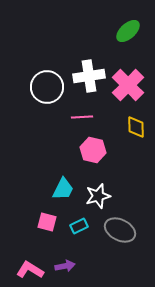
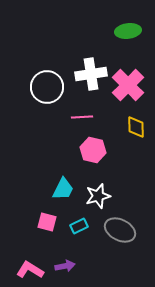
green ellipse: rotated 35 degrees clockwise
white cross: moved 2 px right, 2 px up
